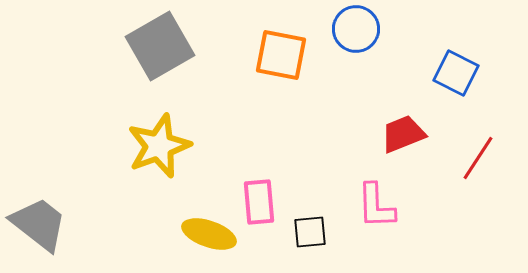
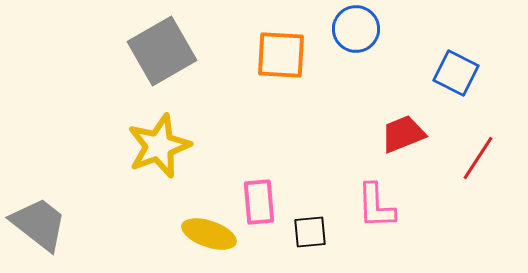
gray square: moved 2 px right, 5 px down
orange square: rotated 8 degrees counterclockwise
